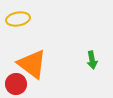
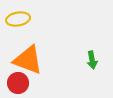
orange triangle: moved 4 px left, 4 px up; rotated 16 degrees counterclockwise
red circle: moved 2 px right, 1 px up
